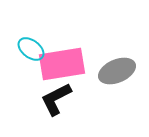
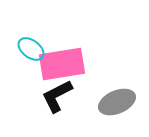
gray ellipse: moved 31 px down
black L-shape: moved 1 px right, 3 px up
